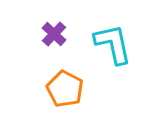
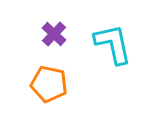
orange pentagon: moved 16 px left, 5 px up; rotated 15 degrees counterclockwise
